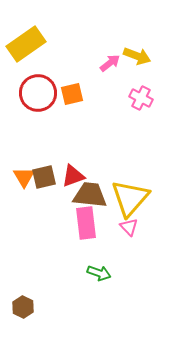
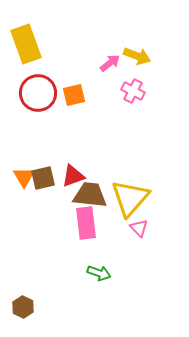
yellow rectangle: rotated 75 degrees counterclockwise
orange square: moved 2 px right, 1 px down
pink cross: moved 8 px left, 7 px up
brown square: moved 1 px left, 1 px down
pink triangle: moved 10 px right, 1 px down
